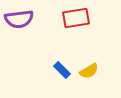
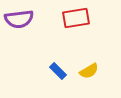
blue rectangle: moved 4 px left, 1 px down
